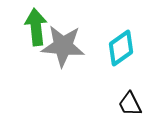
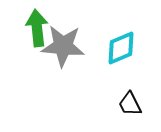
green arrow: moved 1 px right, 1 px down
cyan diamond: rotated 12 degrees clockwise
